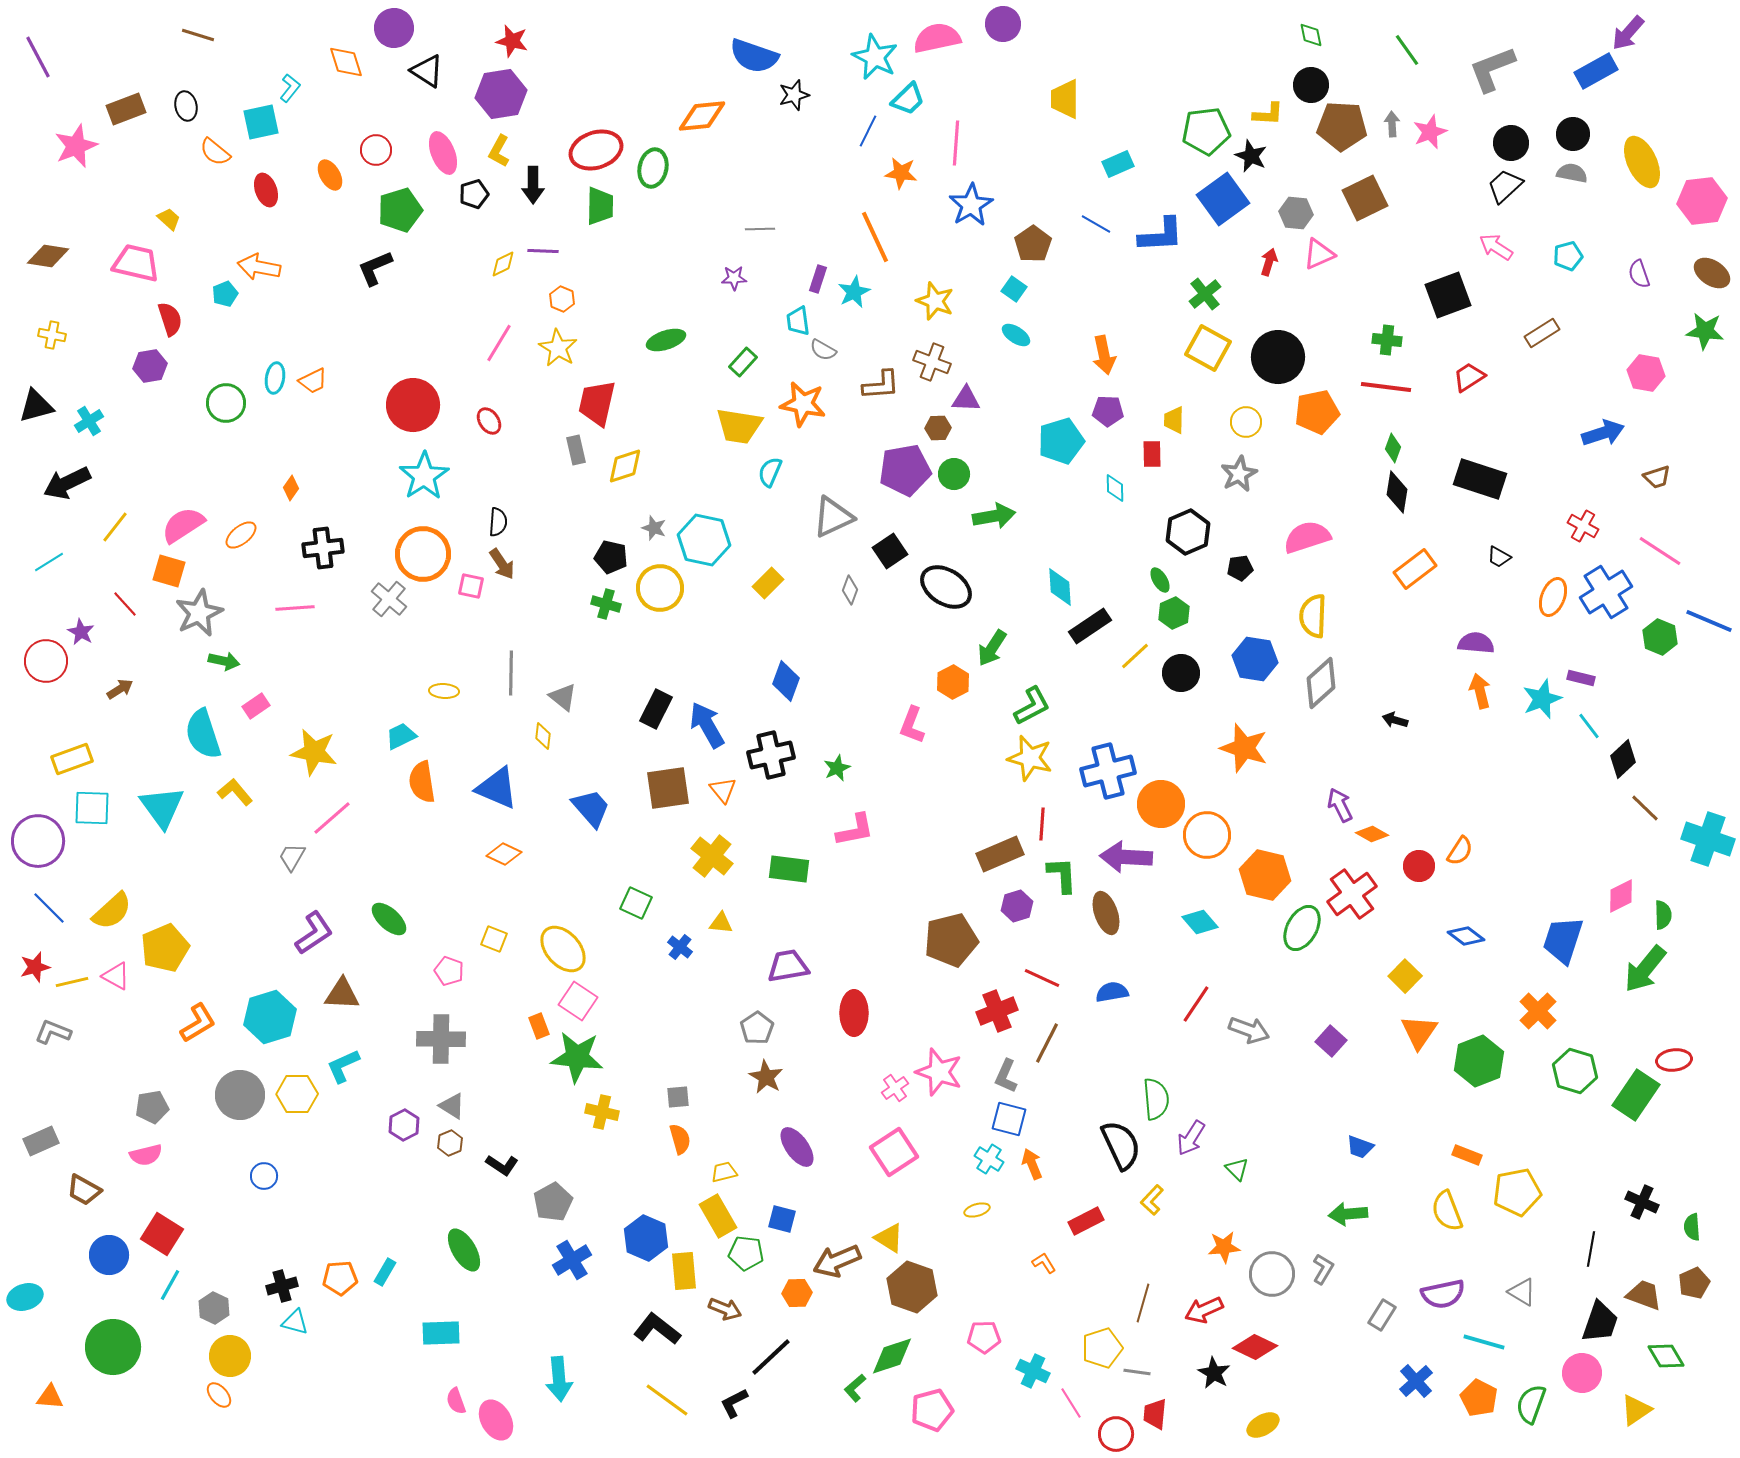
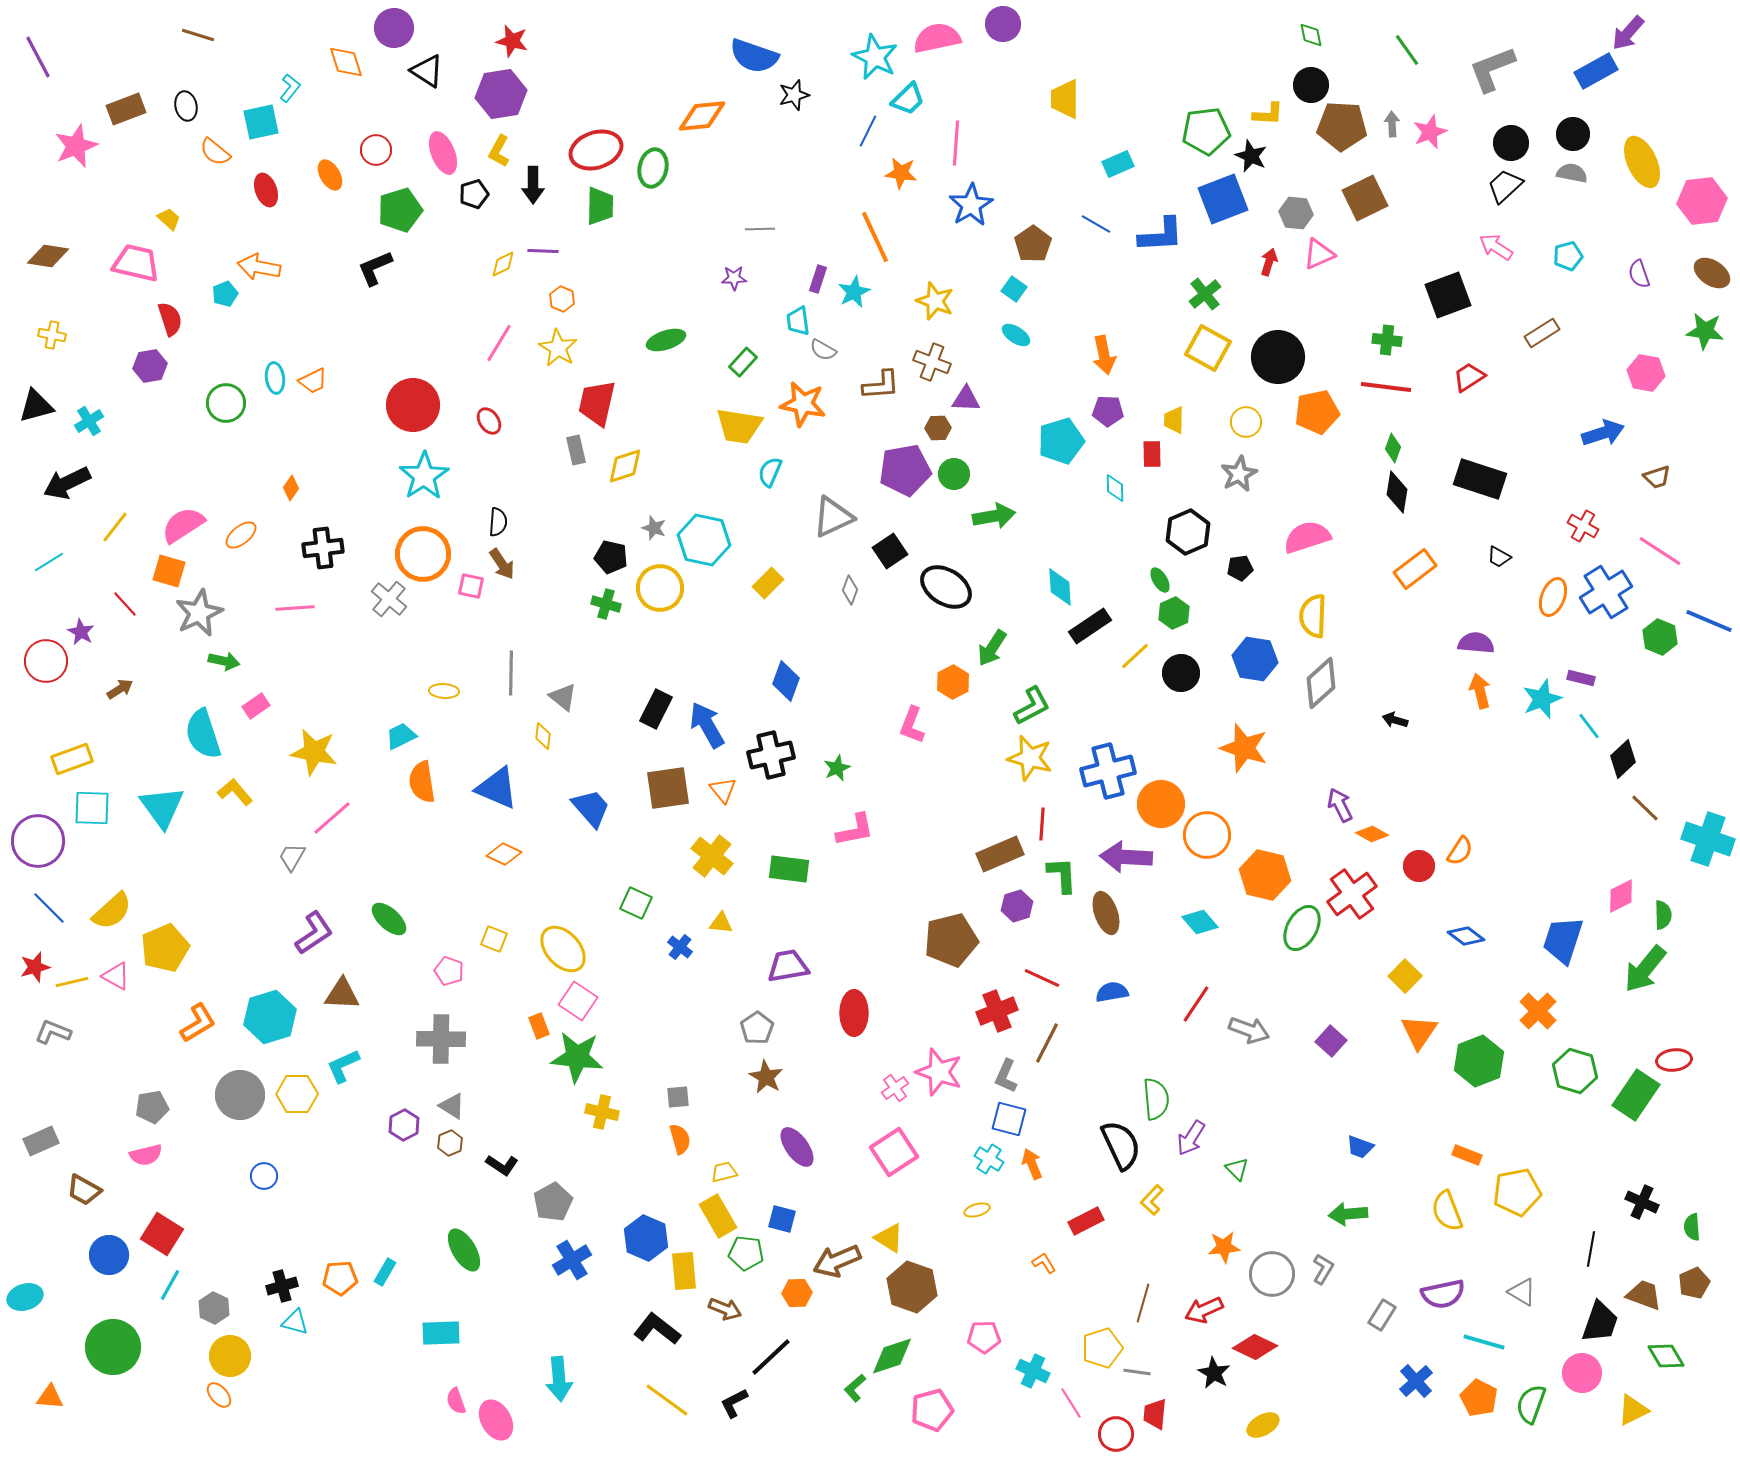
blue square at (1223, 199): rotated 15 degrees clockwise
cyan ellipse at (275, 378): rotated 16 degrees counterclockwise
yellow triangle at (1636, 1410): moved 3 px left; rotated 8 degrees clockwise
